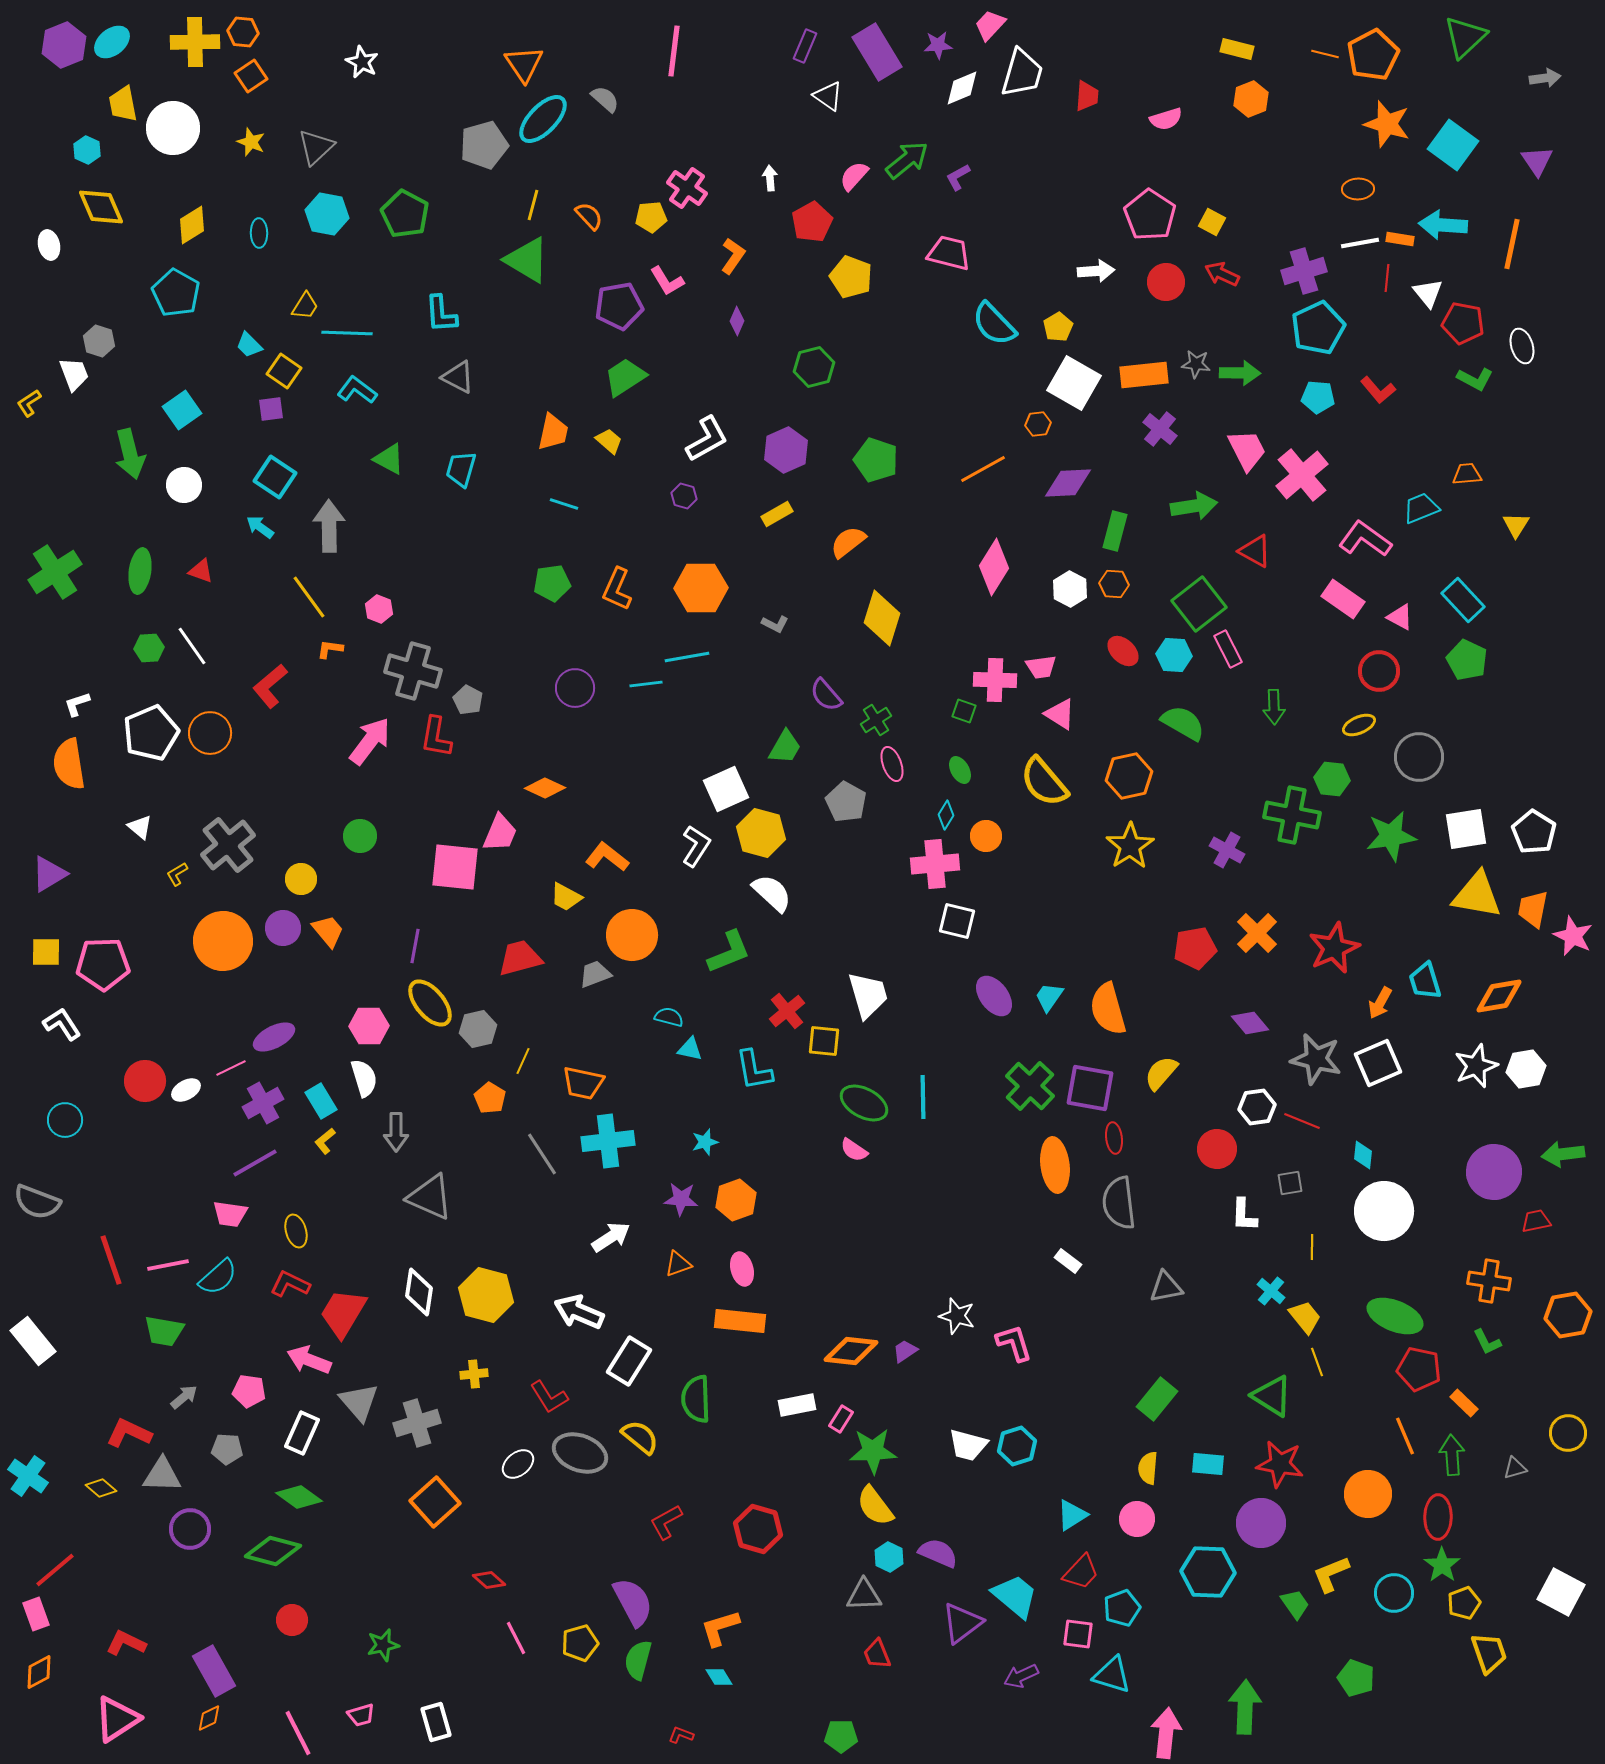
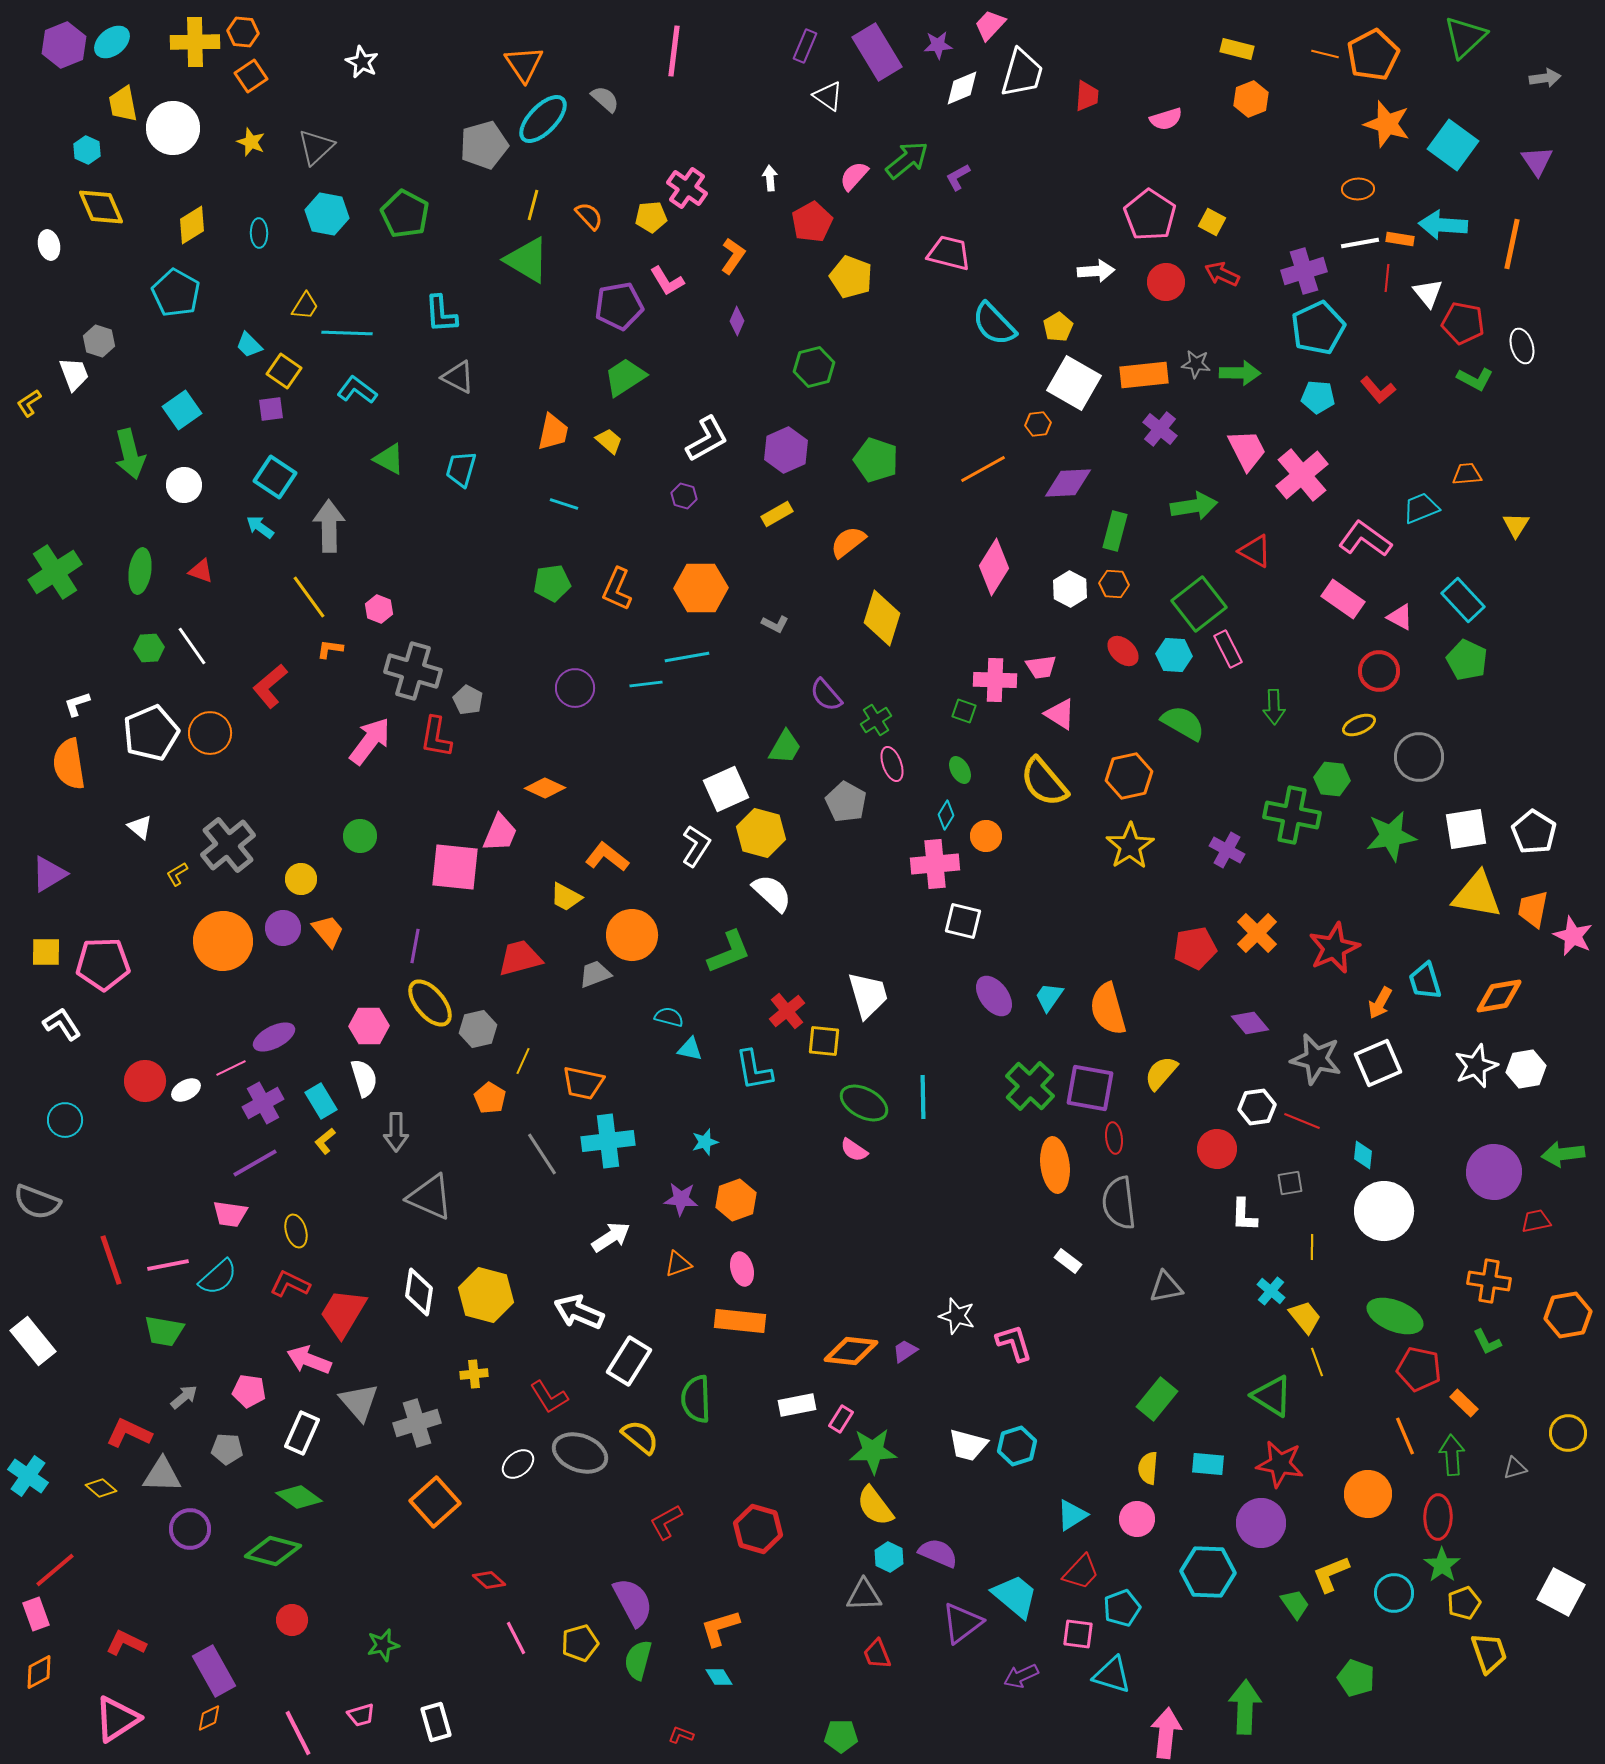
white square at (957, 921): moved 6 px right
